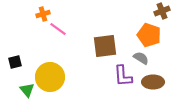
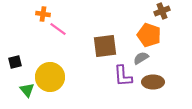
orange cross: rotated 24 degrees clockwise
gray semicircle: rotated 63 degrees counterclockwise
